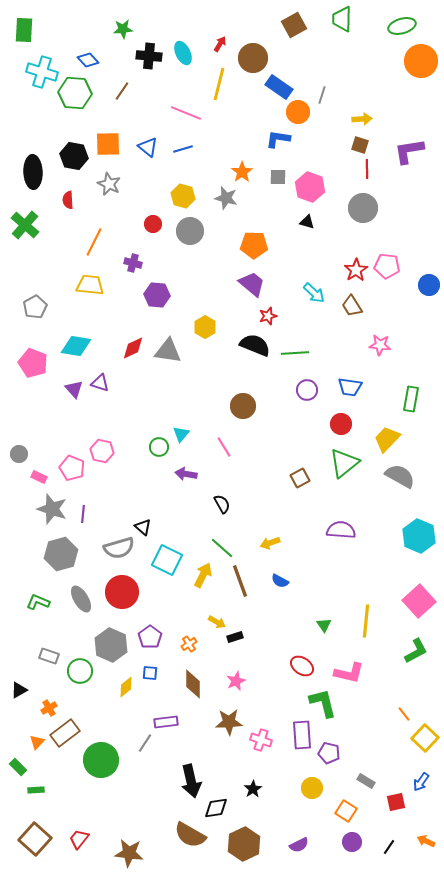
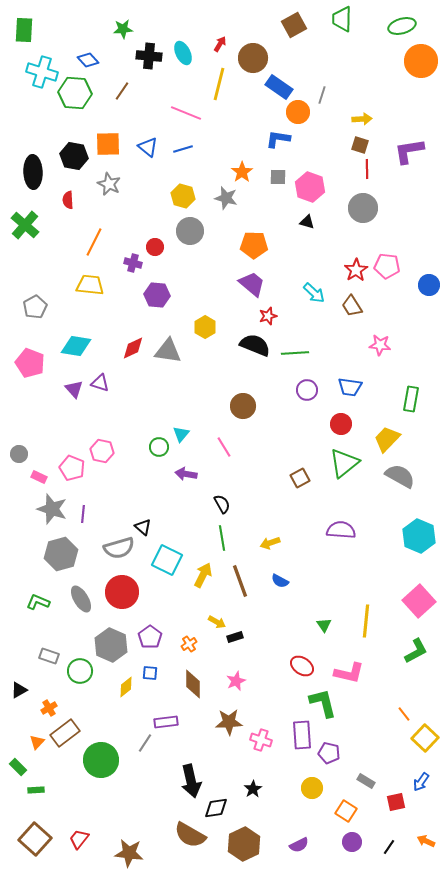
red circle at (153, 224): moved 2 px right, 23 px down
pink pentagon at (33, 363): moved 3 px left
green line at (222, 548): moved 10 px up; rotated 40 degrees clockwise
